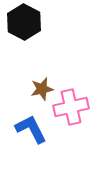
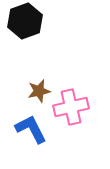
black hexagon: moved 1 px right, 1 px up; rotated 12 degrees clockwise
brown star: moved 3 px left, 2 px down
